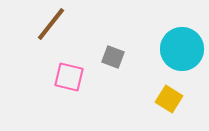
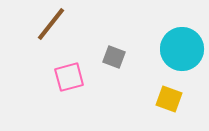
gray square: moved 1 px right
pink square: rotated 28 degrees counterclockwise
yellow square: rotated 12 degrees counterclockwise
